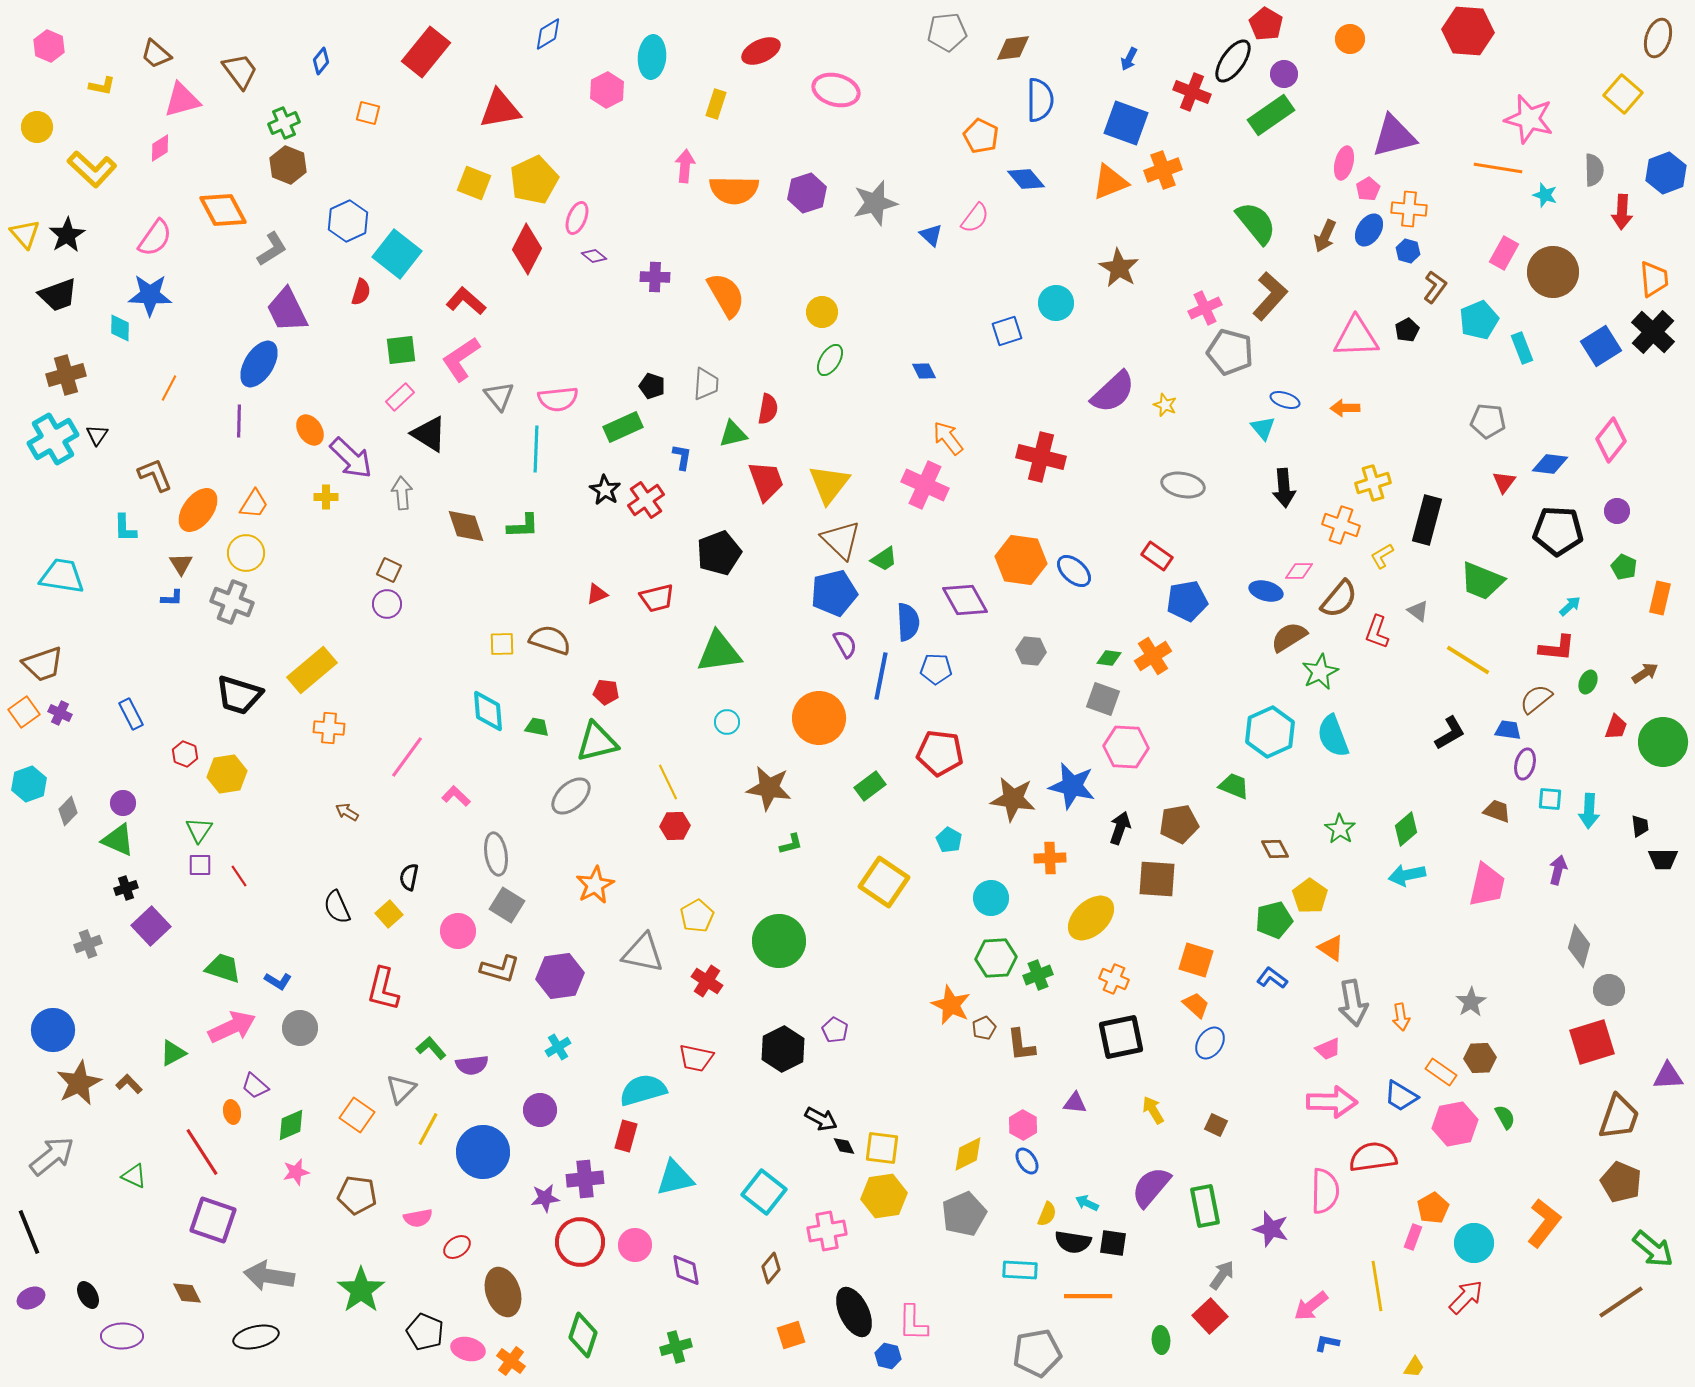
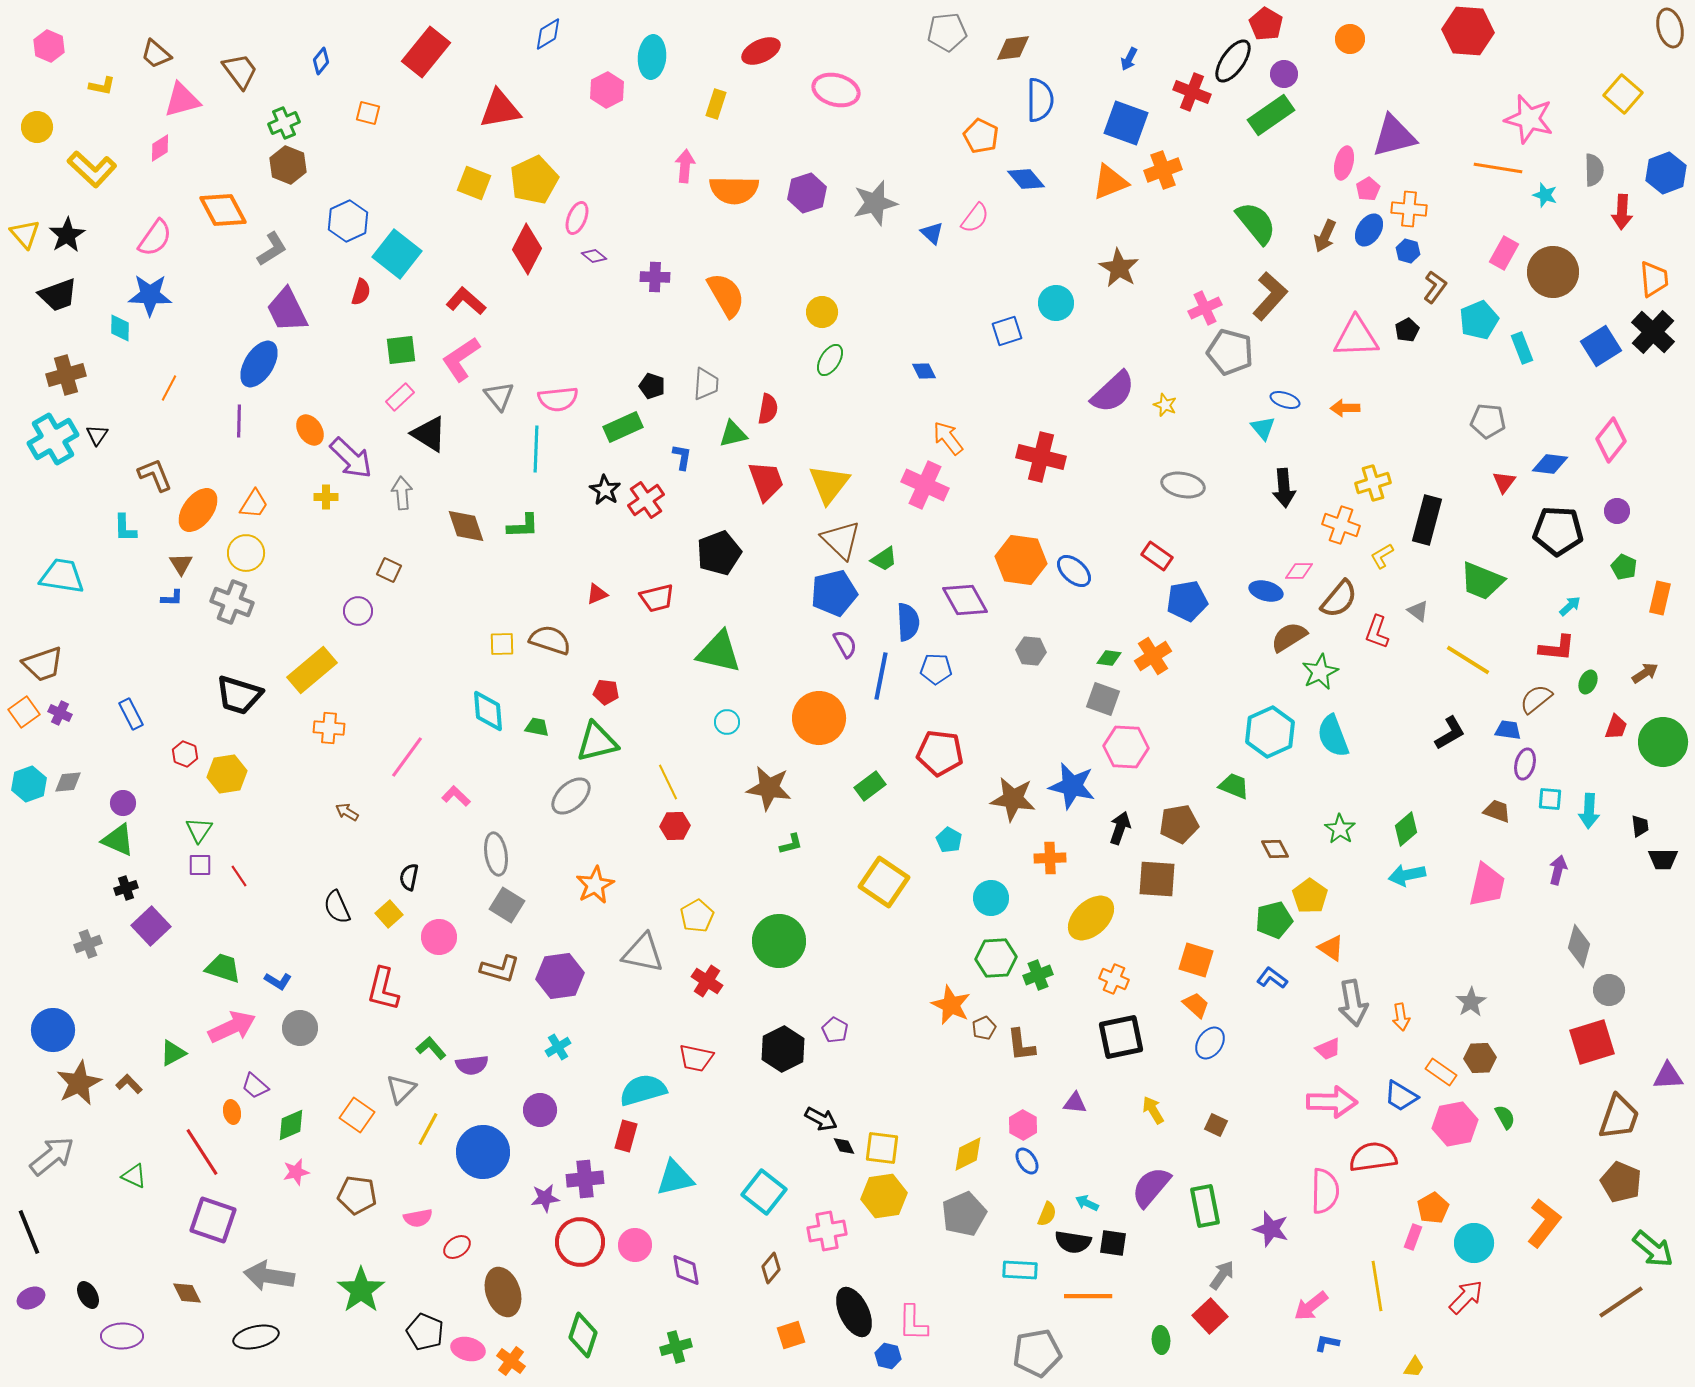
brown ellipse at (1658, 38): moved 12 px right, 10 px up; rotated 33 degrees counterclockwise
blue triangle at (931, 235): moved 1 px right, 2 px up
purple circle at (387, 604): moved 29 px left, 7 px down
green triangle at (719, 652): rotated 21 degrees clockwise
gray diamond at (68, 811): moved 29 px up; rotated 40 degrees clockwise
pink circle at (458, 931): moved 19 px left, 6 px down
